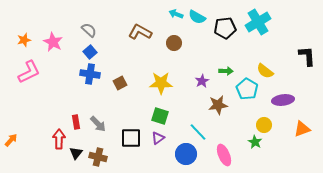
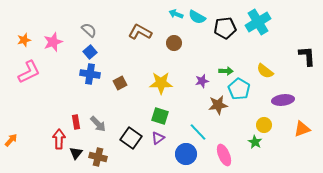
pink star: rotated 24 degrees clockwise
purple star: rotated 16 degrees clockwise
cyan pentagon: moved 8 px left
black square: rotated 35 degrees clockwise
